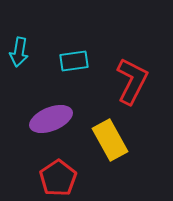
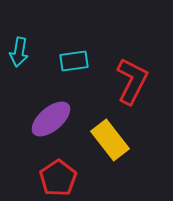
purple ellipse: rotated 18 degrees counterclockwise
yellow rectangle: rotated 9 degrees counterclockwise
